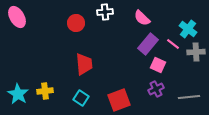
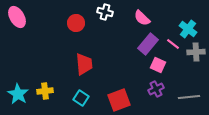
white cross: rotated 21 degrees clockwise
